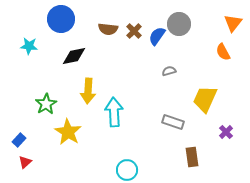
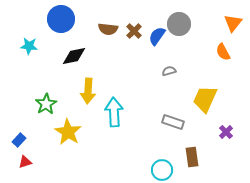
red triangle: rotated 24 degrees clockwise
cyan circle: moved 35 px right
